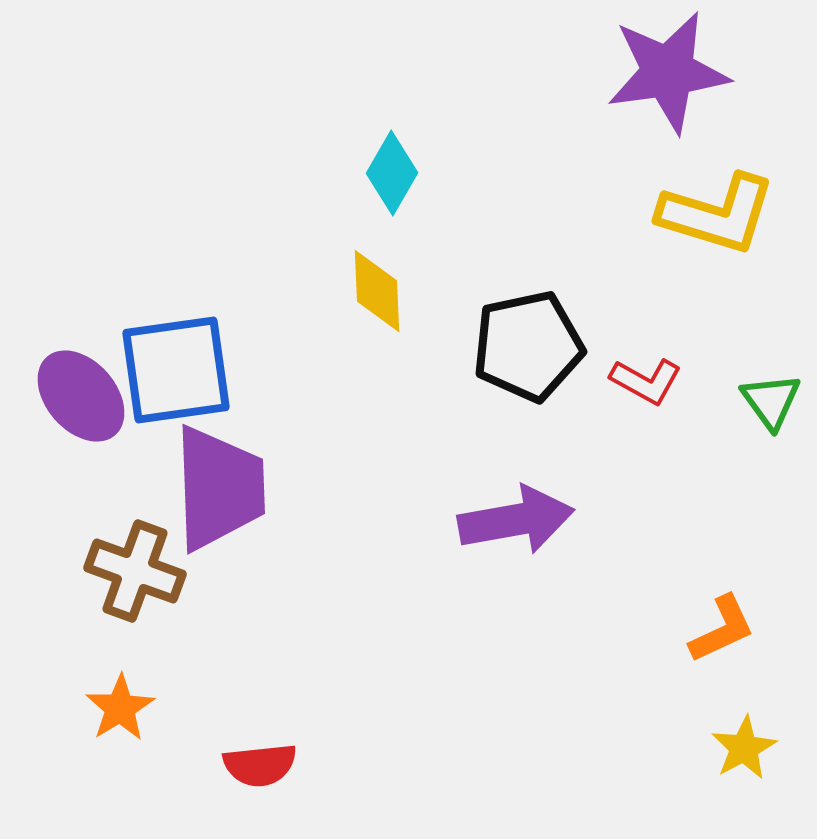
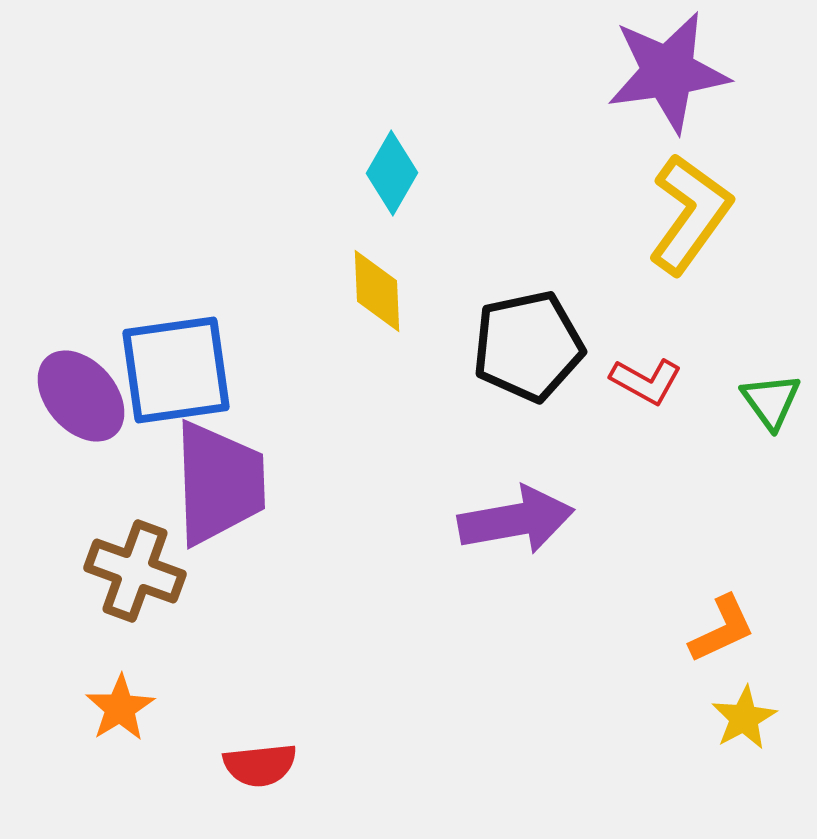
yellow L-shape: moved 27 px left; rotated 71 degrees counterclockwise
purple trapezoid: moved 5 px up
yellow star: moved 30 px up
